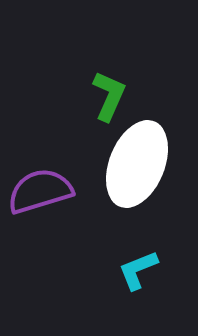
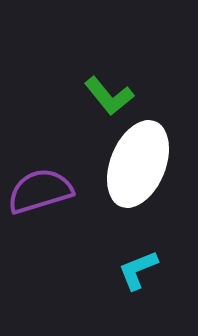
green L-shape: rotated 117 degrees clockwise
white ellipse: moved 1 px right
